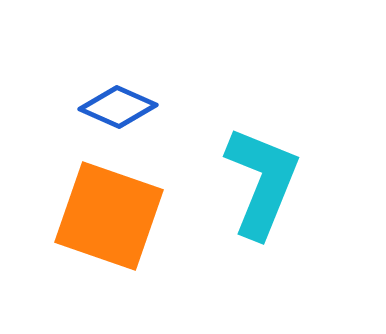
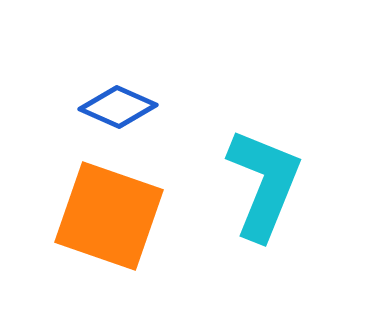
cyan L-shape: moved 2 px right, 2 px down
